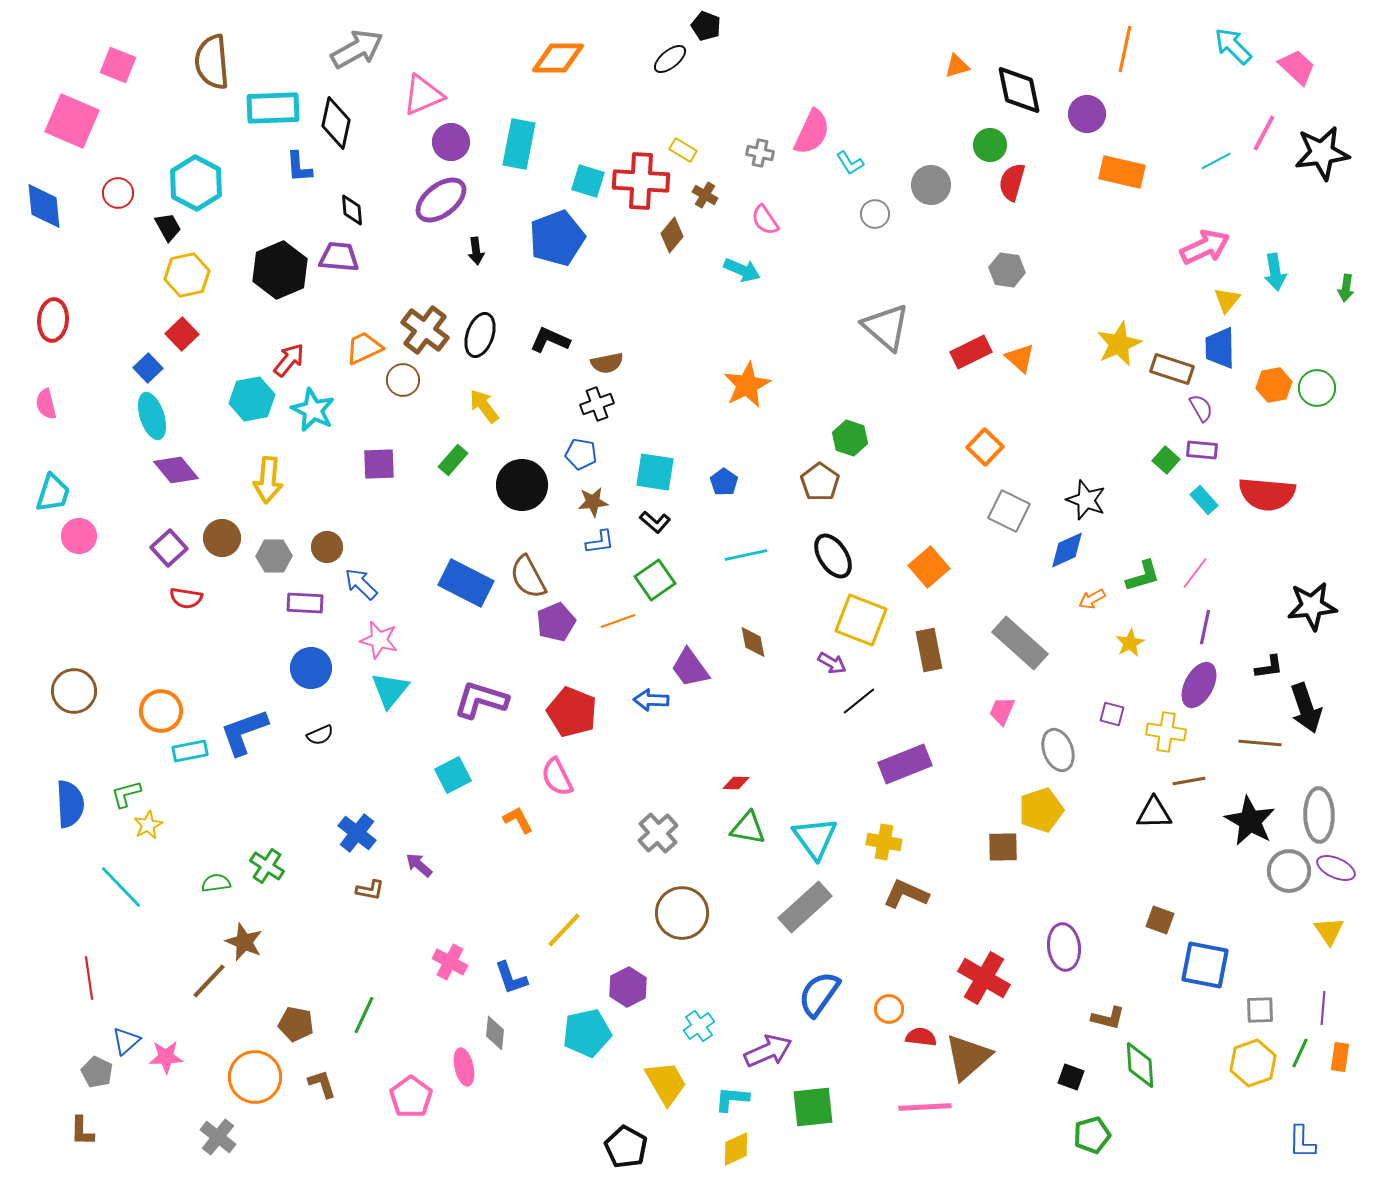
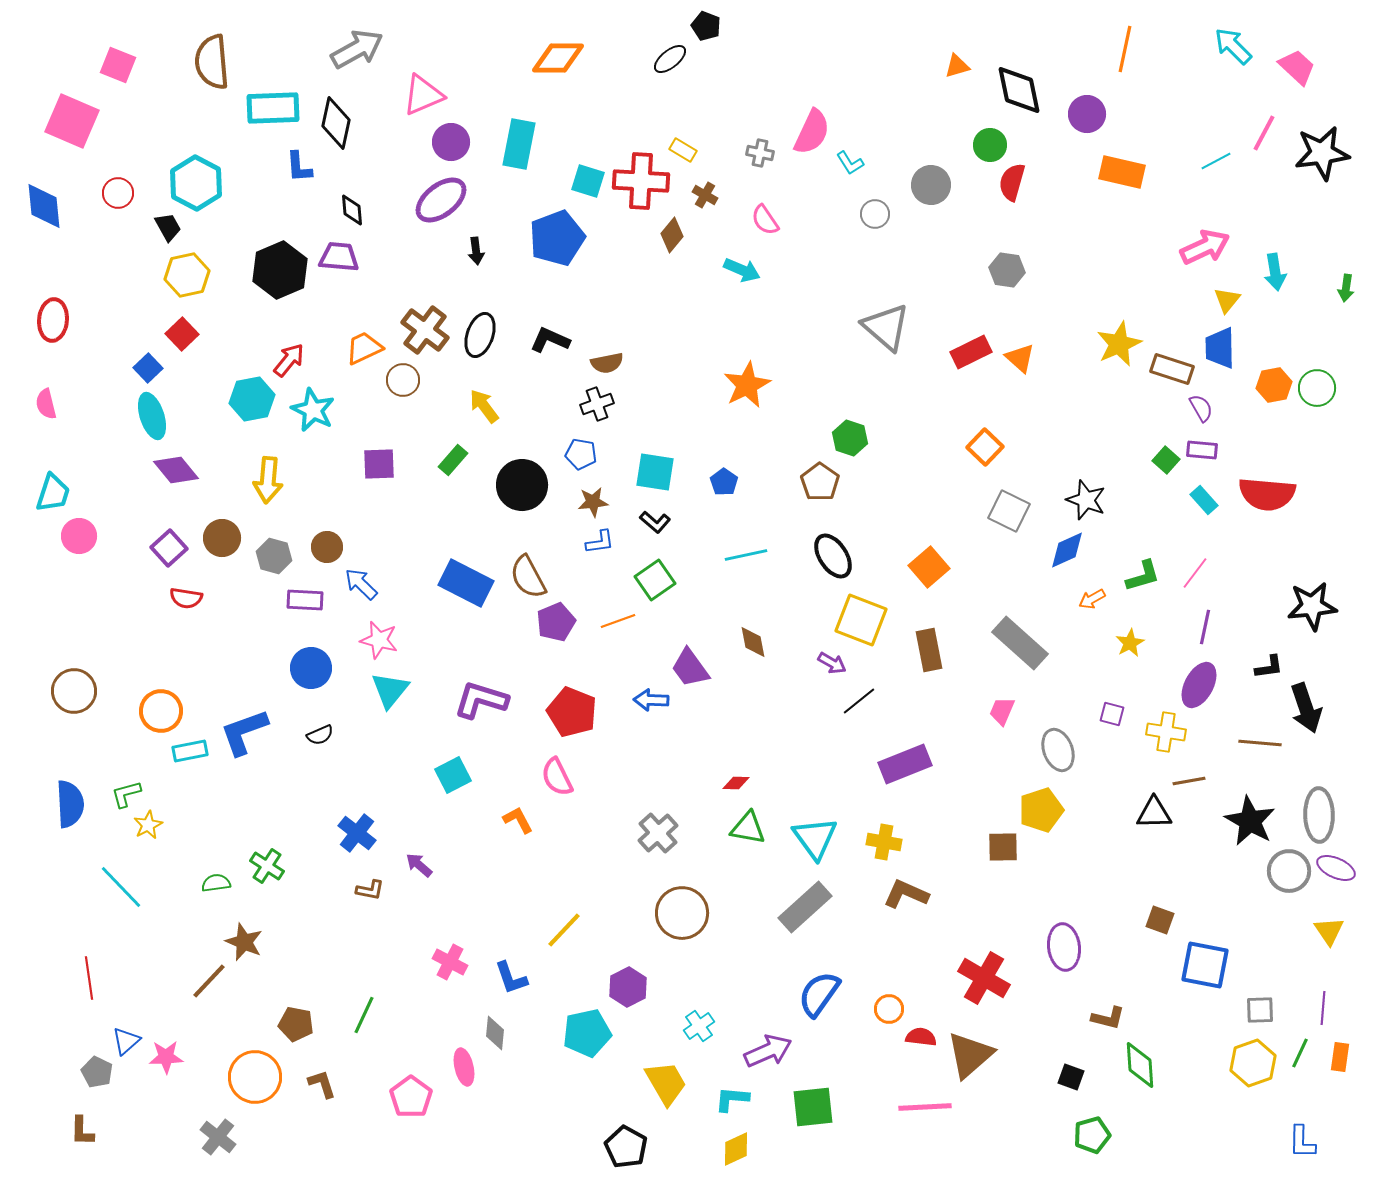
gray hexagon at (274, 556): rotated 16 degrees clockwise
purple rectangle at (305, 603): moved 3 px up
brown triangle at (968, 1057): moved 2 px right, 2 px up
